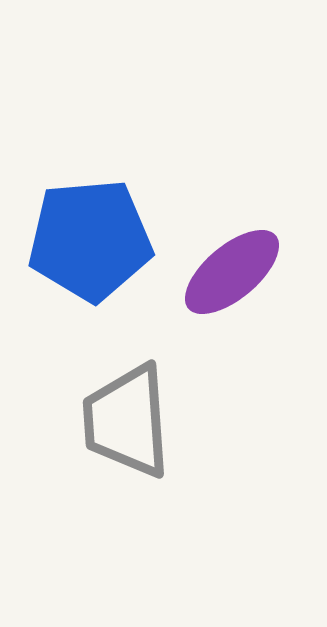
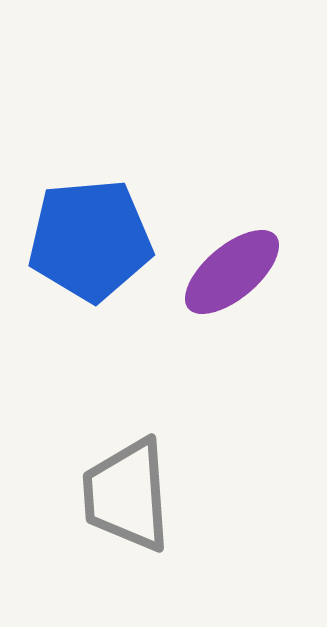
gray trapezoid: moved 74 px down
